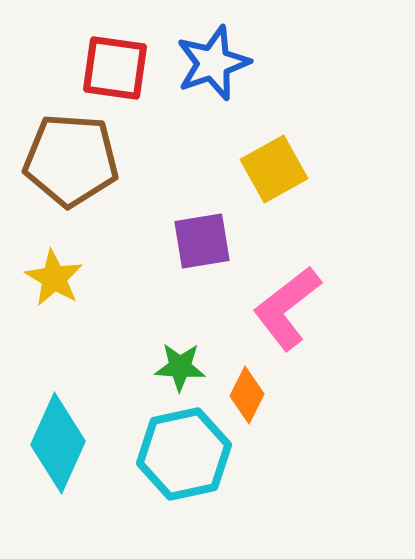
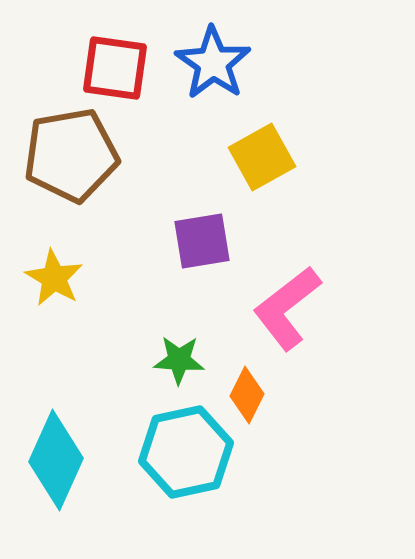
blue star: rotated 18 degrees counterclockwise
brown pentagon: moved 5 px up; rotated 14 degrees counterclockwise
yellow square: moved 12 px left, 12 px up
green star: moved 1 px left, 7 px up
cyan diamond: moved 2 px left, 17 px down
cyan hexagon: moved 2 px right, 2 px up
